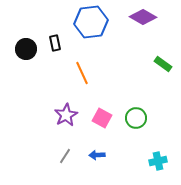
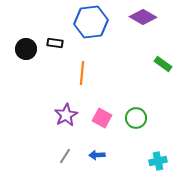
black rectangle: rotated 70 degrees counterclockwise
orange line: rotated 30 degrees clockwise
